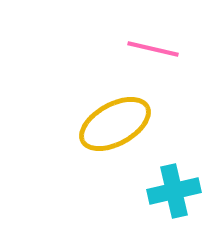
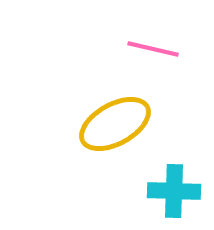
cyan cross: rotated 15 degrees clockwise
